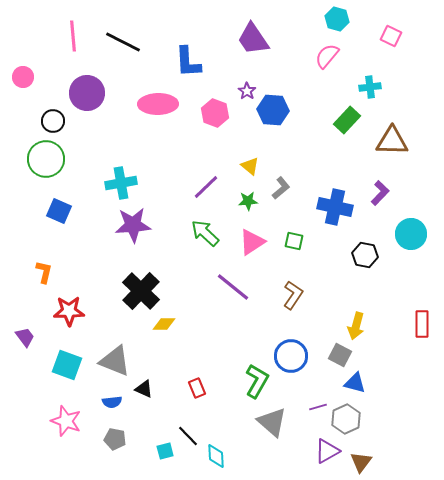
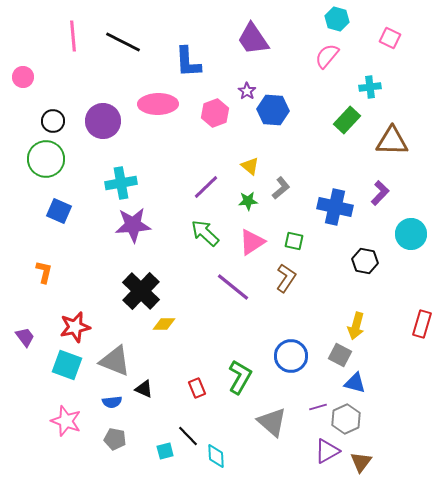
pink square at (391, 36): moved 1 px left, 2 px down
purple circle at (87, 93): moved 16 px right, 28 px down
pink hexagon at (215, 113): rotated 20 degrees clockwise
black hexagon at (365, 255): moved 6 px down
brown L-shape at (293, 295): moved 7 px left, 17 px up
red star at (69, 311): moved 6 px right, 16 px down; rotated 12 degrees counterclockwise
red rectangle at (422, 324): rotated 16 degrees clockwise
green L-shape at (257, 381): moved 17 px left, 4 px up
